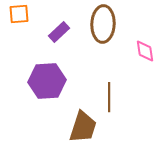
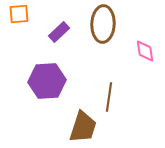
brown line: rotated 8 degrees clockwise
